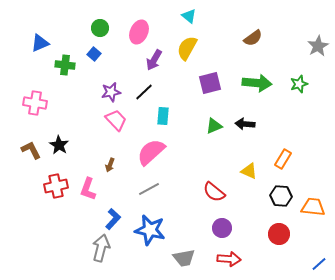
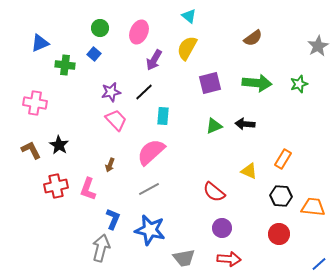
blue L-shape: rotated 20 degrees counterclockwise
